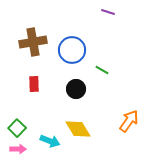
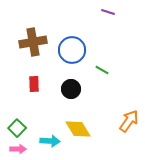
black circle: moved 5 px left
cyan arrow: rotated 18 degrees counterclockwise
